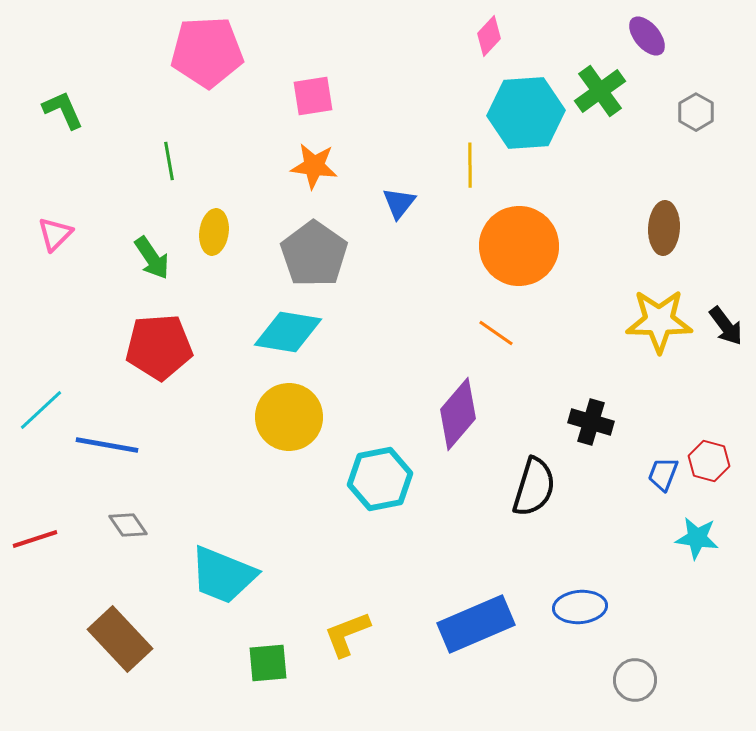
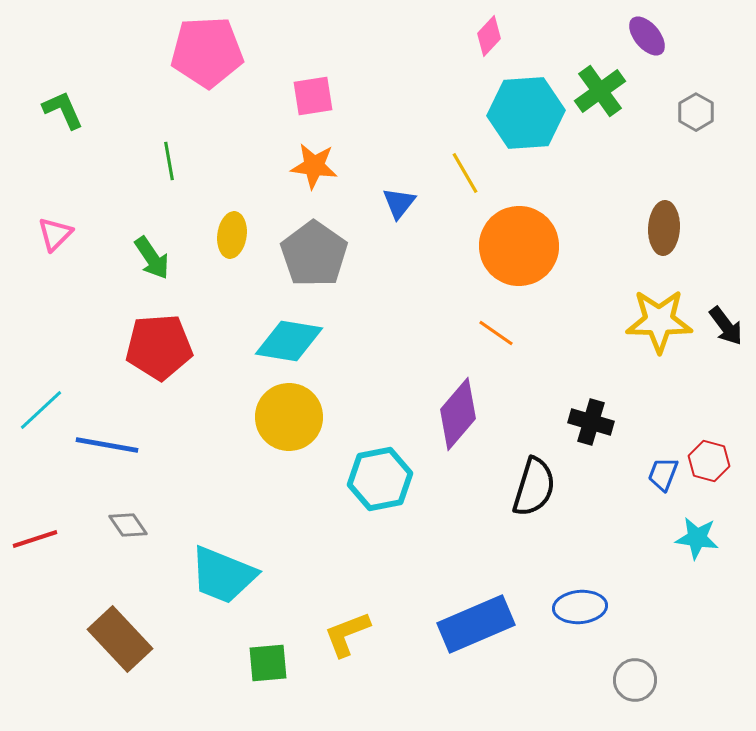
yellow line at (470, 165): moved 5 px left, 8 px down; rotated 30 degrees counterclockwise
yellow ellipse at (214, 232): moved 18 px right, 3 px down
cyan diamond at (288, 332): moved 1 px right, 9 px down
